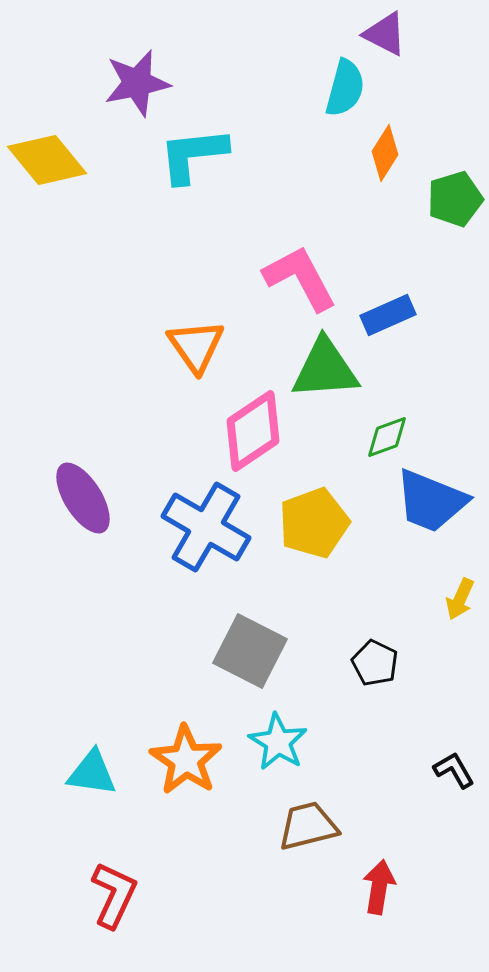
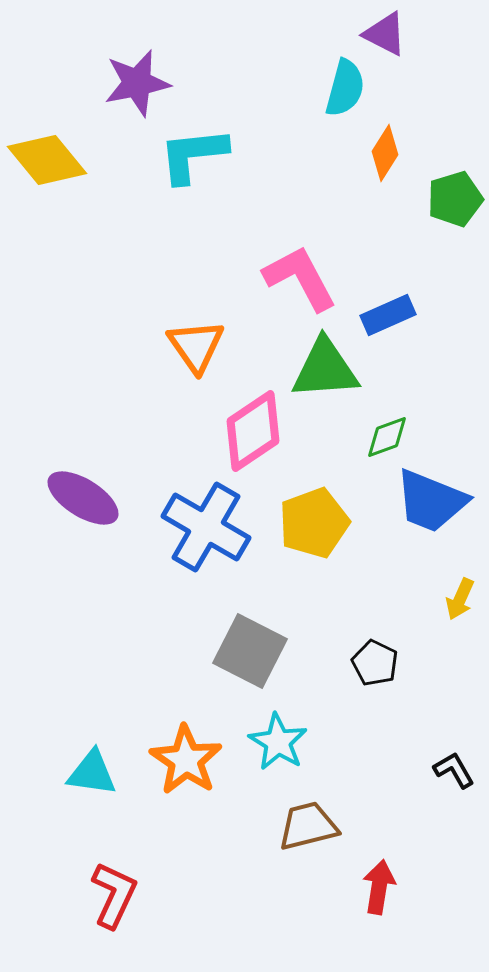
purple ellipse: rotated 26 degrees counterclockwise
